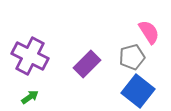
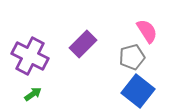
pink semicircle: moved 2 px left, 1 px up
purple rectangle: moved 4 px left, 20 px up
green arrow: moved 3 px right, 3 px up
